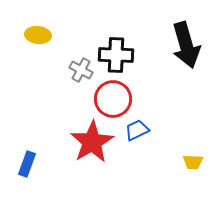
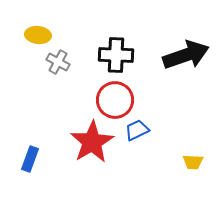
black arrow: moved 10 px down; rotated 93 degrees counterclockwise
gray cross: moved 23 px left, 8 px up
red circle: moved 2 px right, 1 px down
blue rectangle: moved 3 px right, 5 px up
